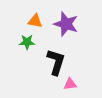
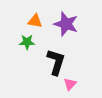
pink triangle: rotated 40 degrees counterclockwise
